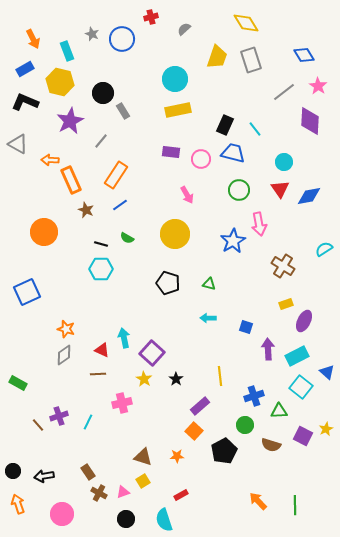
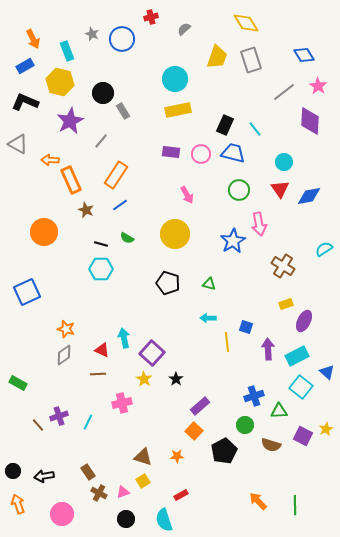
blue rectangle at (25, 69): moved 3 px up
pink circle at (201, 159): moved 5 px up
yellow line at (220, 376): moved 7 px right, 34 px up
